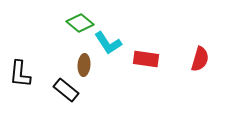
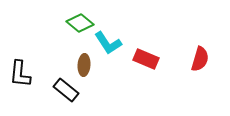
red rectangle: rotated 15 degrees clockwise
